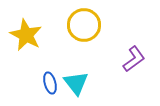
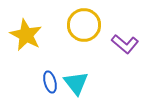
purple L-shape: moved 9 px left, 15 px up; rotated 76 degrees clockwise
blue ellipse: moved 1 px up
